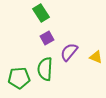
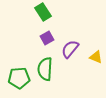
green rectangle: moved 2 px right, 1 px up
purple semicircle: moved 1 px right, 3 px up
